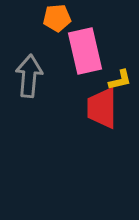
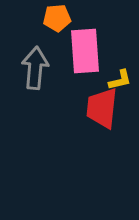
pink rectangle: rotated 9 degrees clockwise
gray arrow: moved 6 px right, 8 px up
red trapezoid: rotated 6 degrees clockwise
